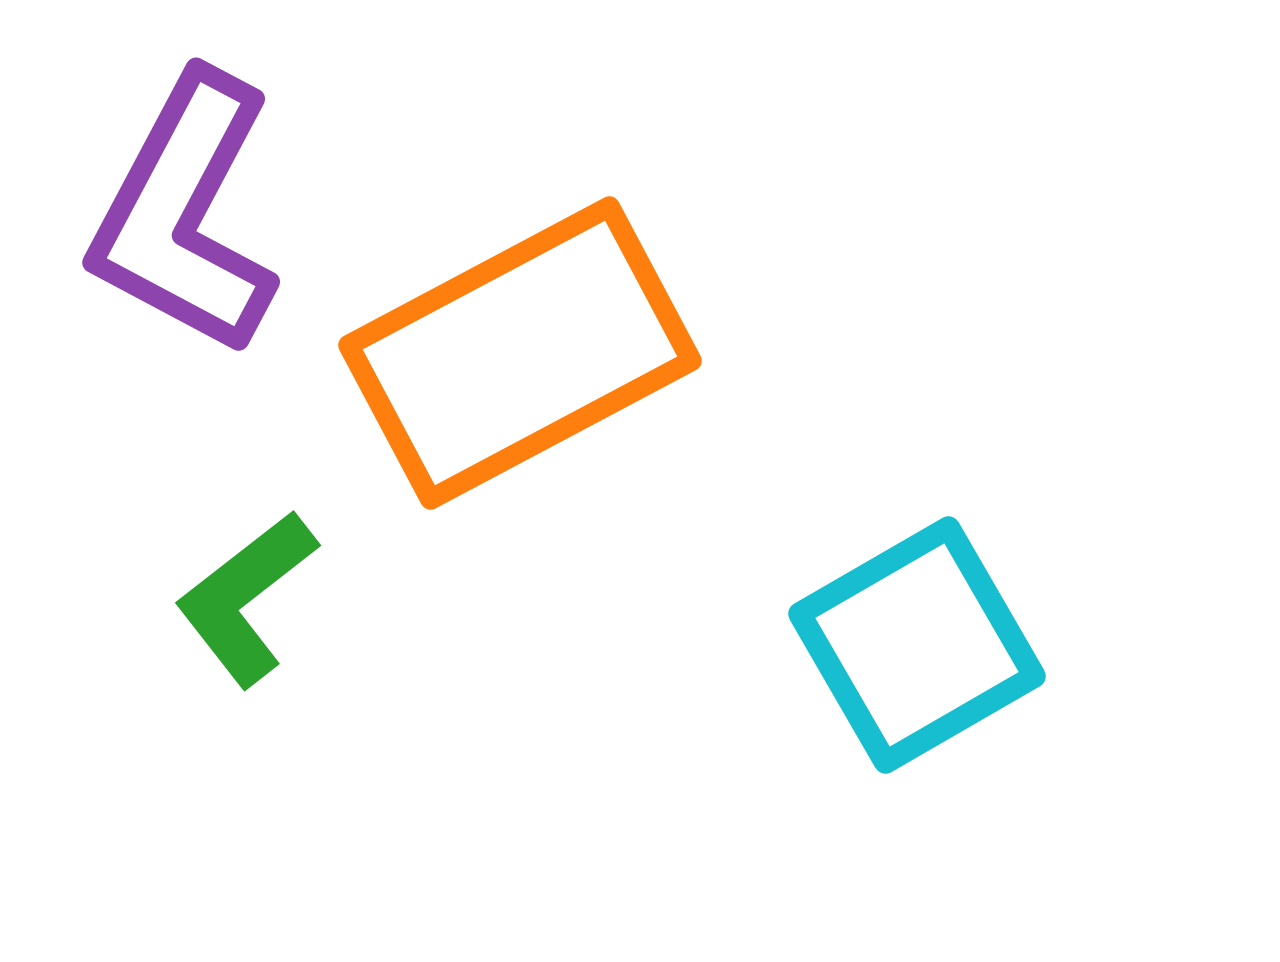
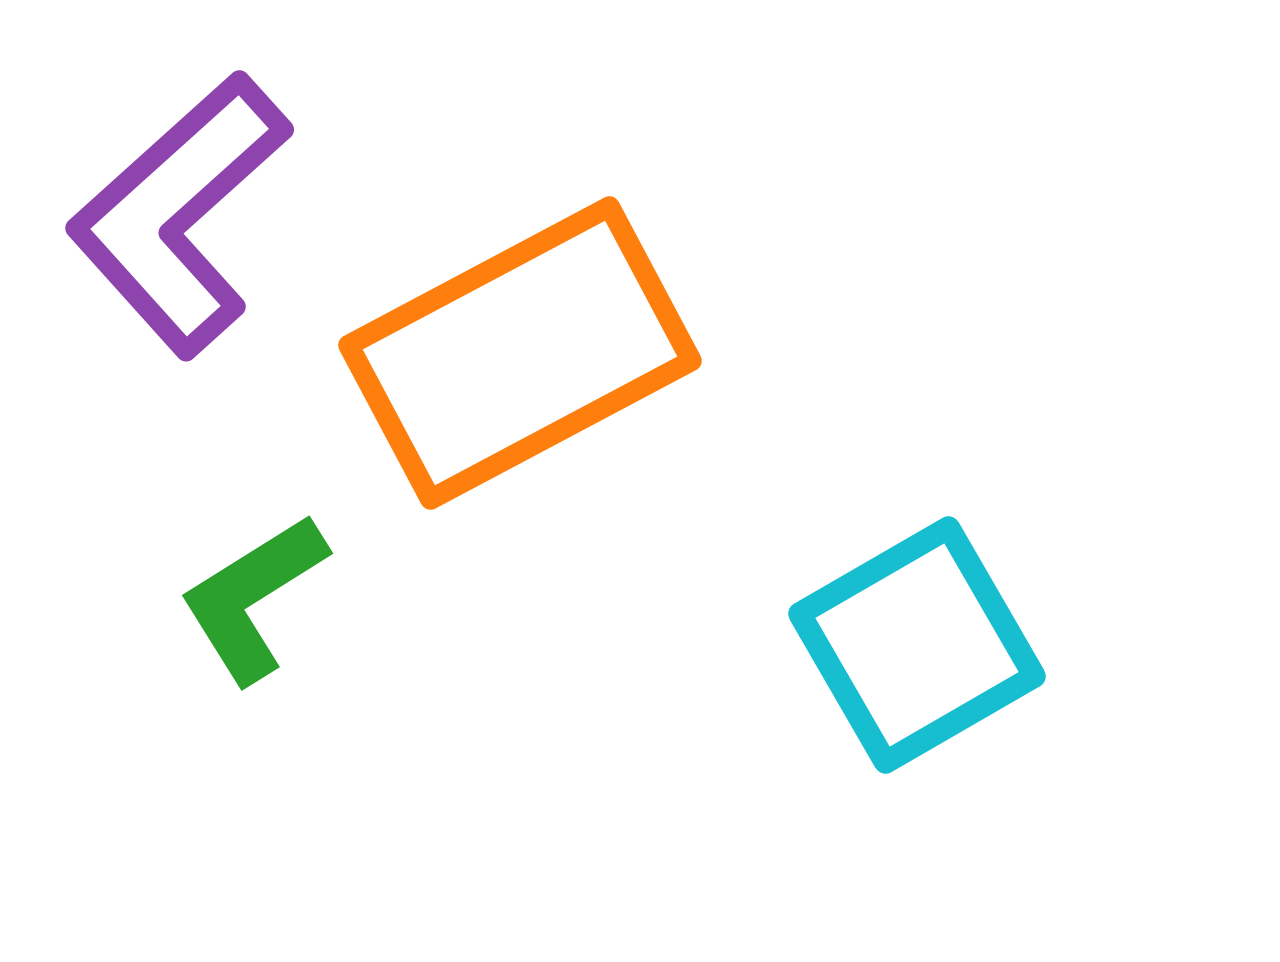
purple L-shape: moved 6 px left; rotated 20 degrees clockwise
green L-shape: moved 7 px right; rotated 6 degrees clockwise
